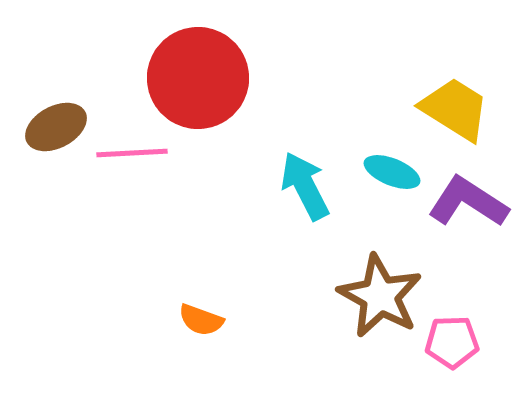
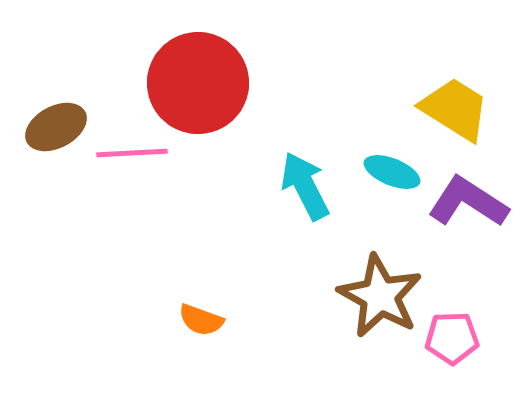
red circle: moved 5 px down
pink pentagon: moved 4 px up
